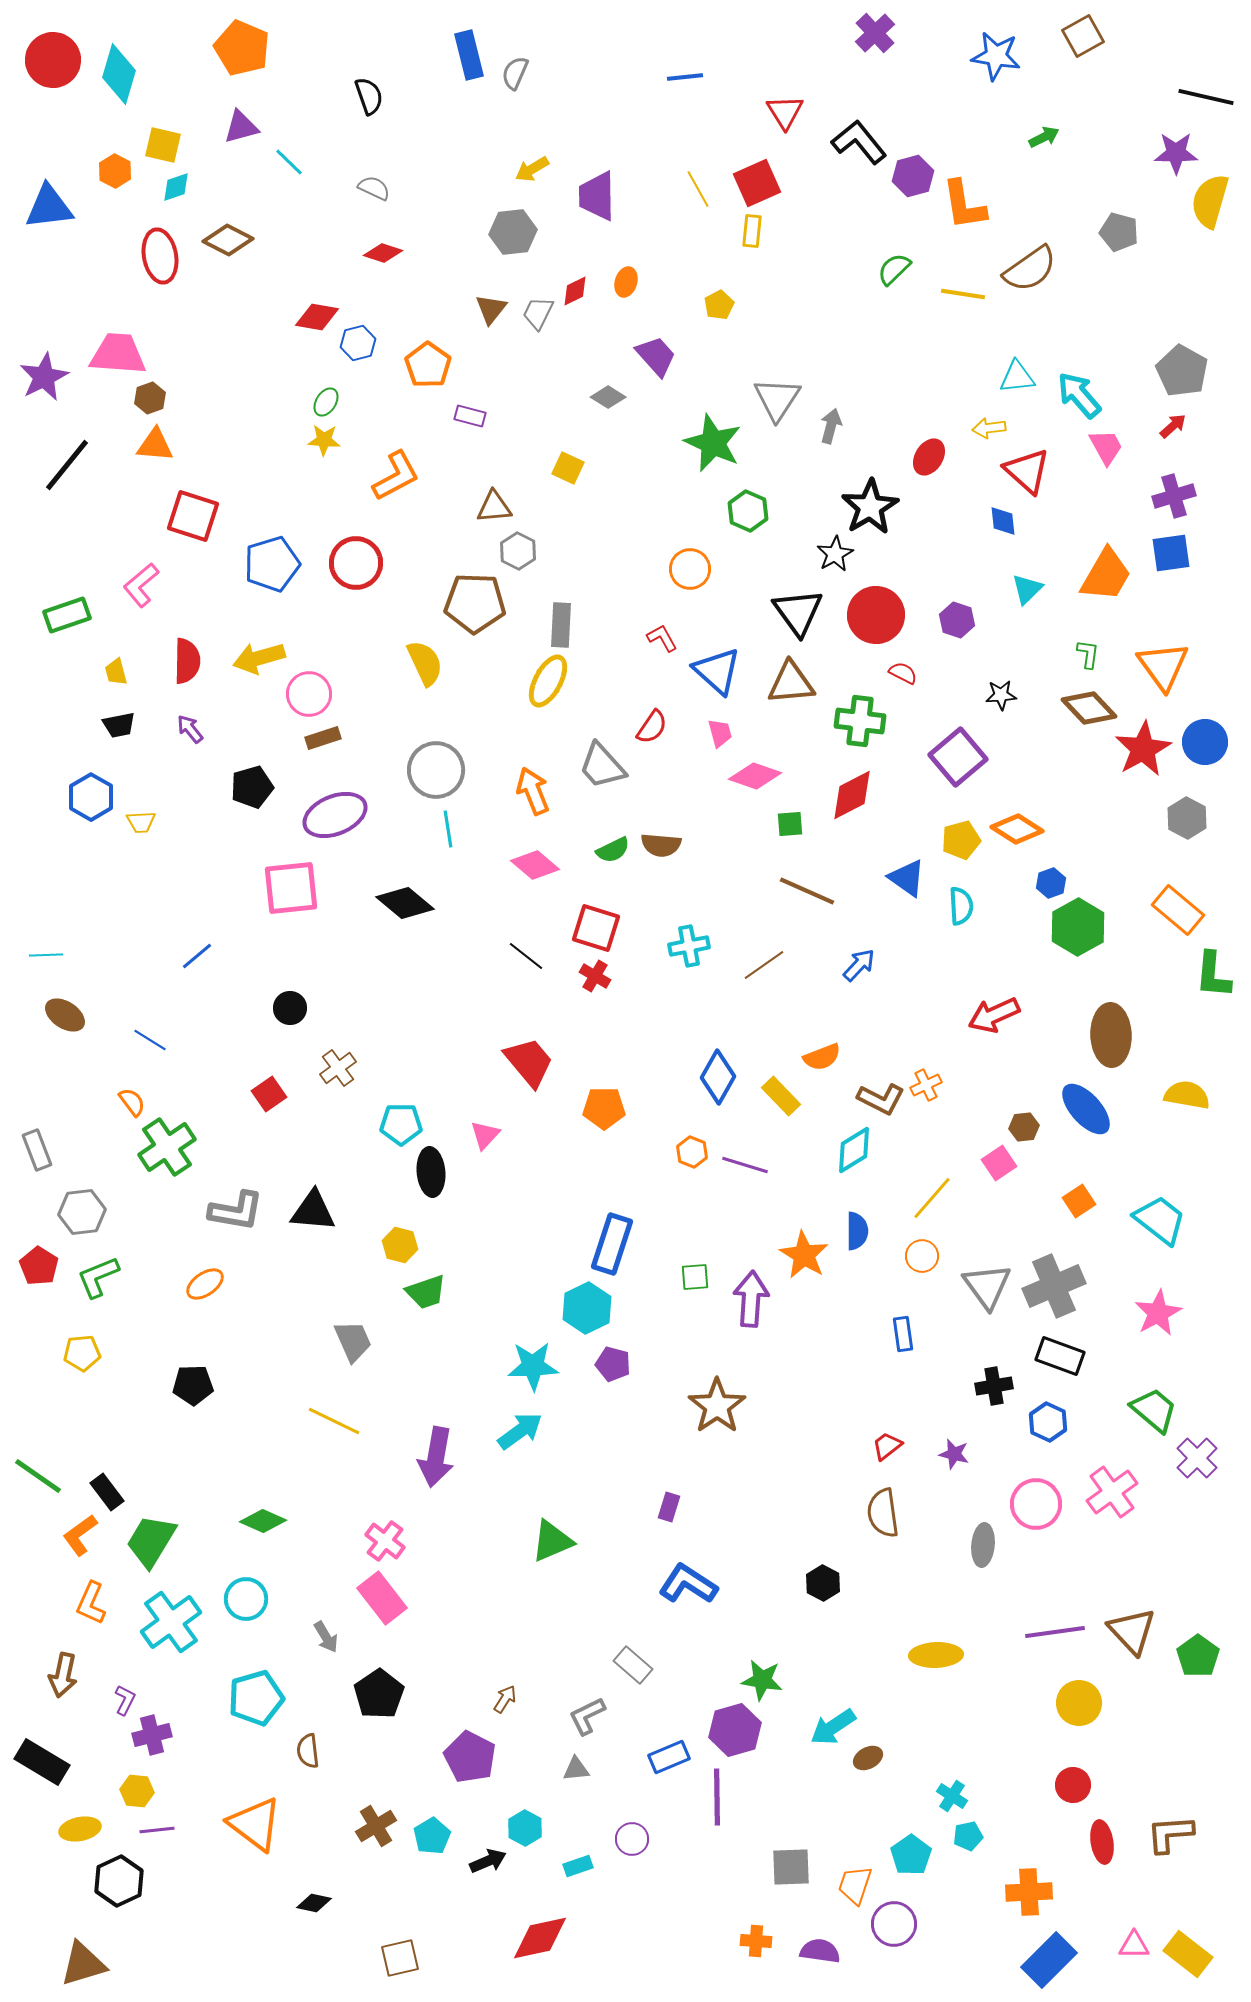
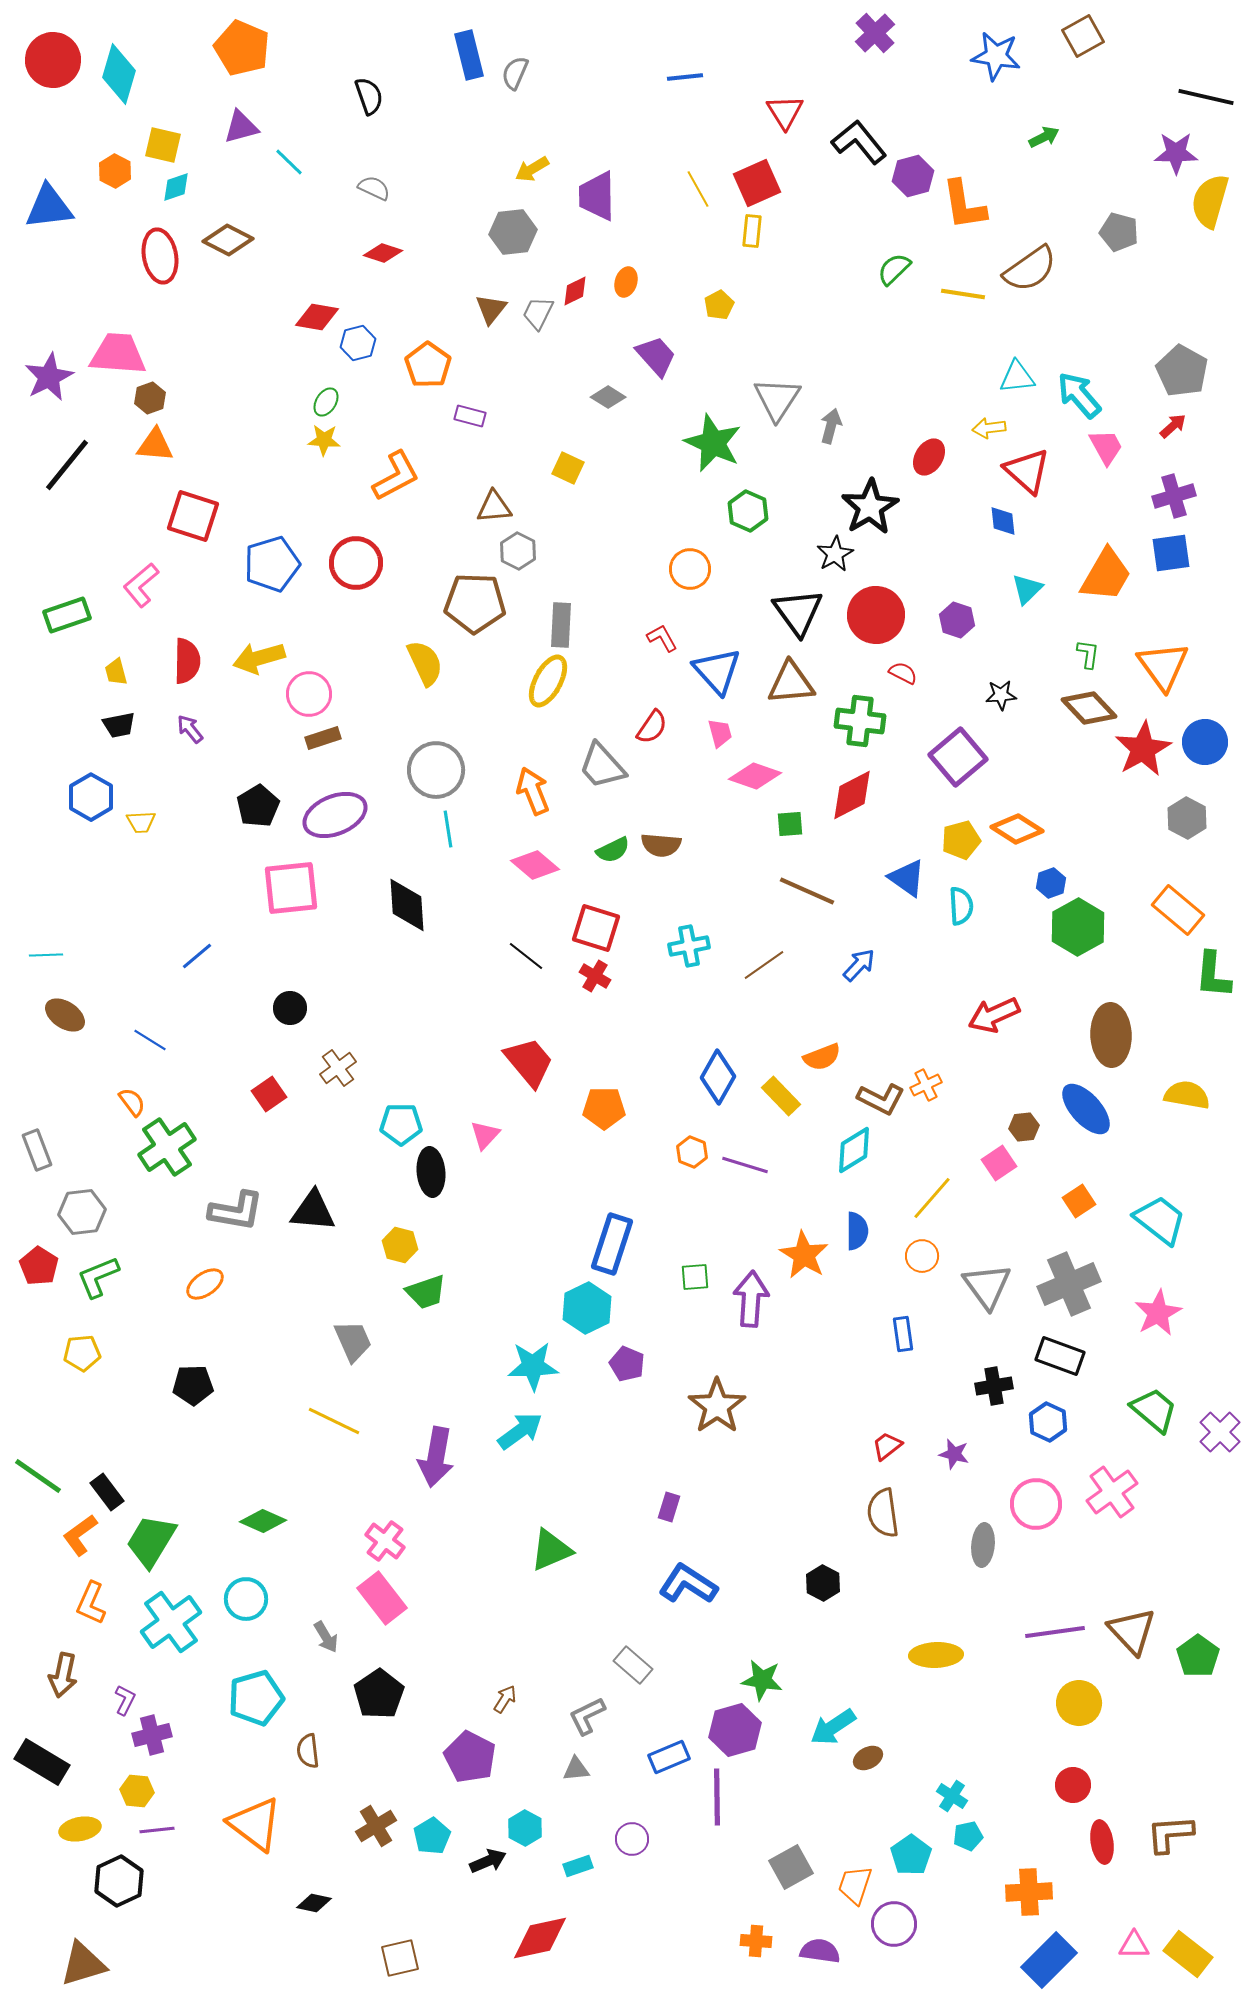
purple star at (44, 377): moved 5 px right
blue triangle at (717, 671): rotated 6 degrees clockwise
black pentagon at (252, 787): moved 6 px right, 19 px down; rotated 15 degrees counterclockwise
black diamond at (405, 903): moved 2 px right, 2 px down; rotated 46 degrees clockwise
gray cross at (1054, 1286): moved 15 px right, 2 px up
purple pentagon at (613, 1364): moved 14 px right; rotated 8 degrees clockwise
purple cross at (1197, 1458): moved 23 px right, 26 px up
green triangle at (552, 1541): moved 1 px left, 9 px down
gray square at (791, 1867): rotated 27 degrees counterclockwise
